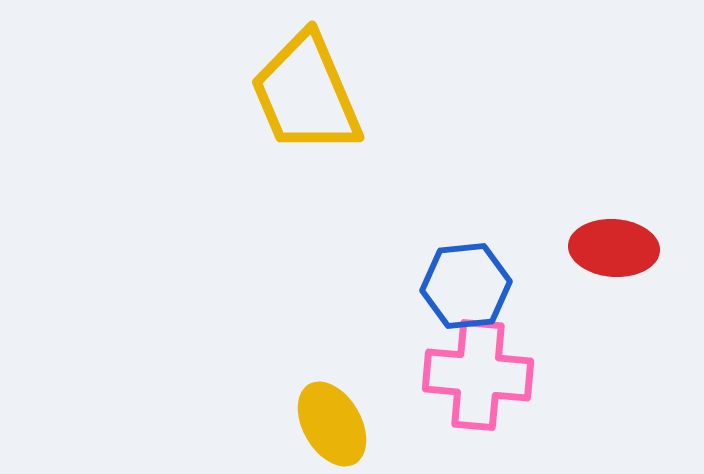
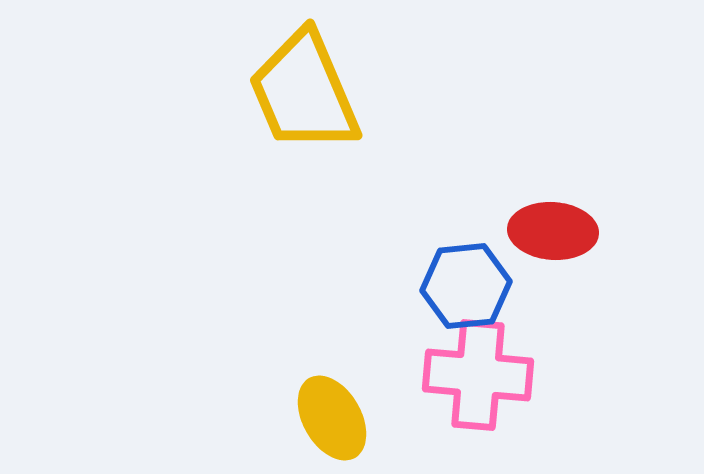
yellow trapezoid: moved 2 px left, 2 px up
red ellipse: moved 61 px left, 17 px up
yellow ellipse: moved 6 px up
